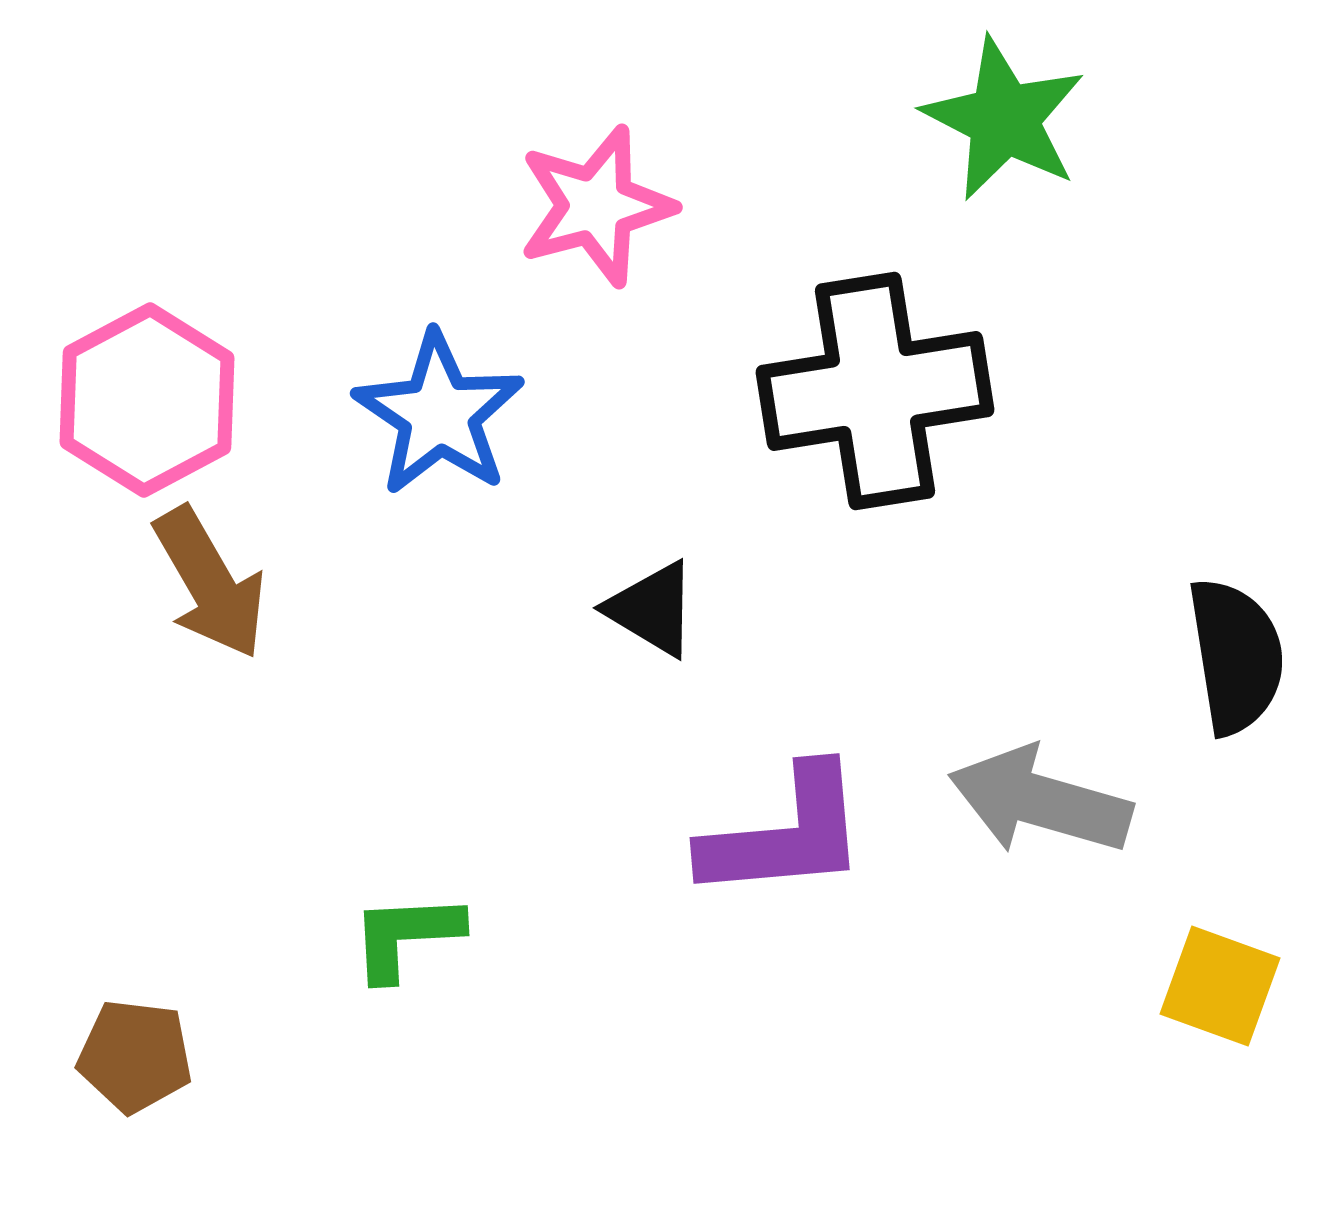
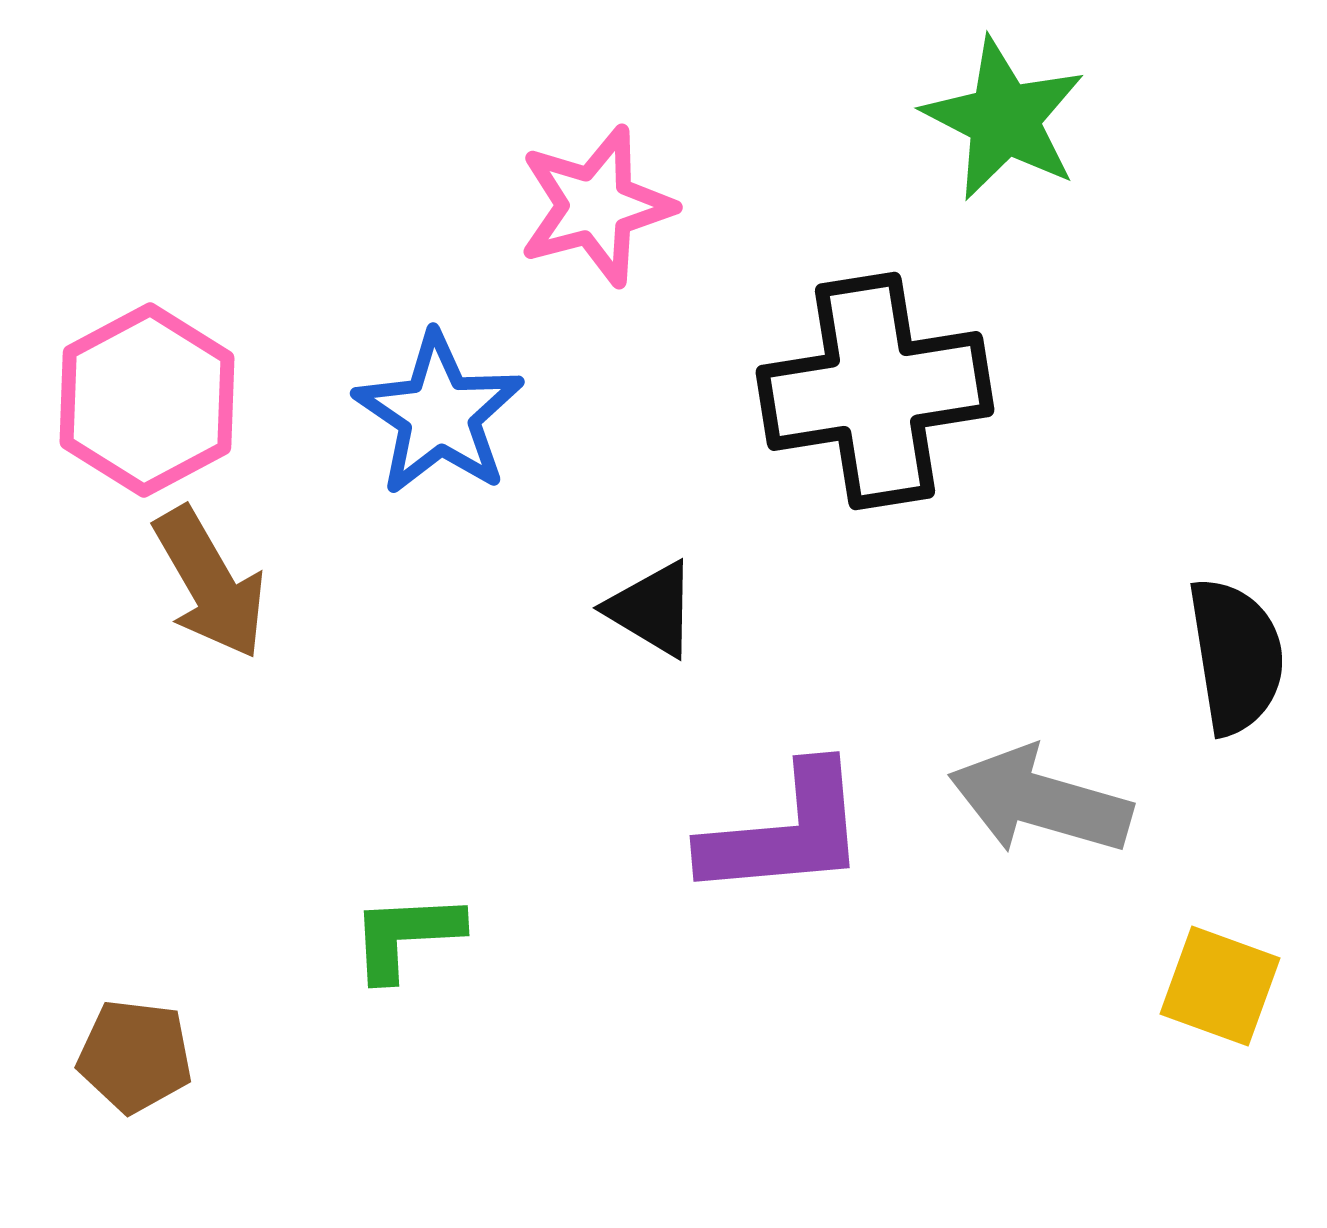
purple L-shape: moved 2 px up
